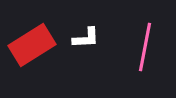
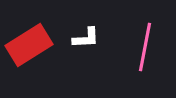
red rectangle: moved 3 px left
